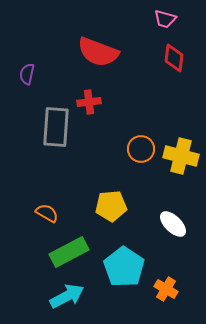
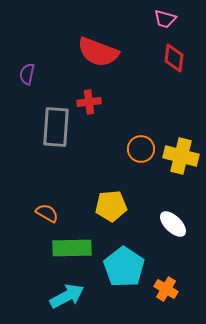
green rectangle: moved 3 px right, 4 px up; rotated 27 degrees clockwise
